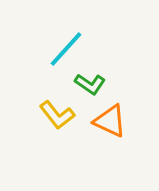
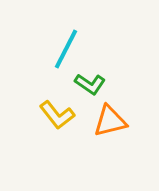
cyan line: rotated 15 degrees counterclockwise
orange triangle: rotated 39 degrees counterclockwise
